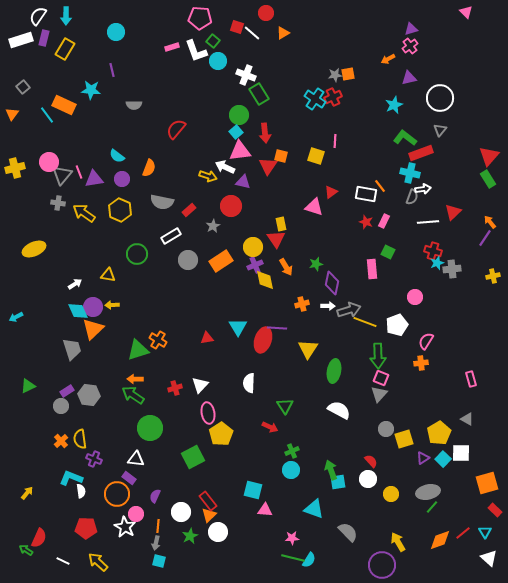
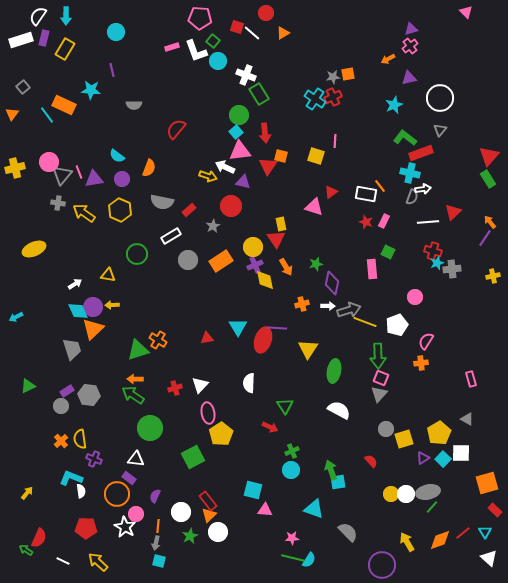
gray star at (335, 75): moved 2 px left, 2 px down
white circle at (368, 479): moved 38 px right, 15 px down
yellow arrow at (398, 542): moved 9 px right
